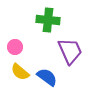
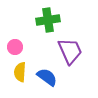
green cross: rotated 15 degrees counterclockwise
yellow semicircle: rotated 54 degrees clockwise
